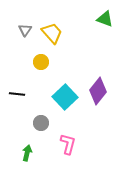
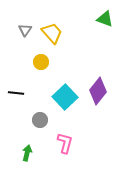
black line: moved 1 px left, 1 px up
gray circle: moved 1 px left, 3 px up
pink L-shape: moved 3 px left, 1 px up
